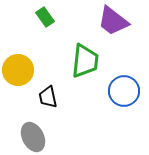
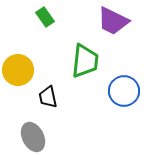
purple trapezoid: rotated 12 degrees counterclockwise
